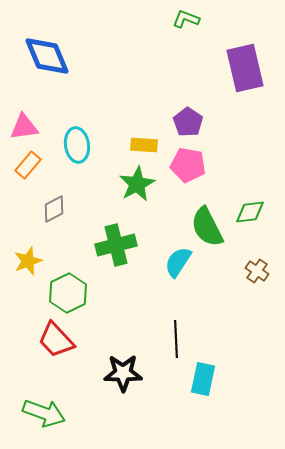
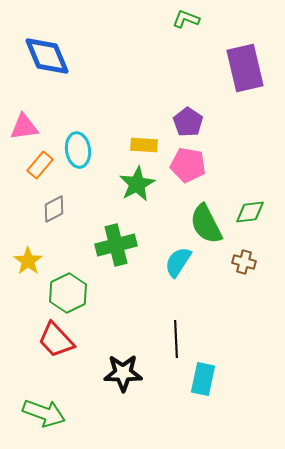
cyan ellipse: moved 1 px right, 5 px down
orange rectangle: moved 12 px right
green semicircle: moved 1 px left, 3 px up
yellow star: rotated 16 degrees counterclockwise
brown cross: moved 13 px left, 9 px up; rotated 20 degrees counterclockwise
